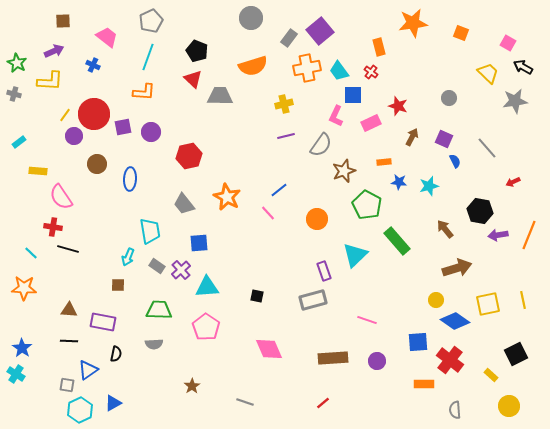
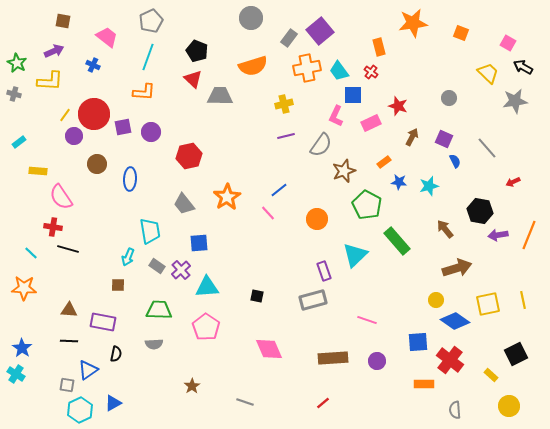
brown square at (63, 21): rotated 14 degrees clockwise
orange rectangle at (384, 162): rotated 32 degrees counterclockwise
orange star at (227, 197): rotated 12 degrees clockwise
